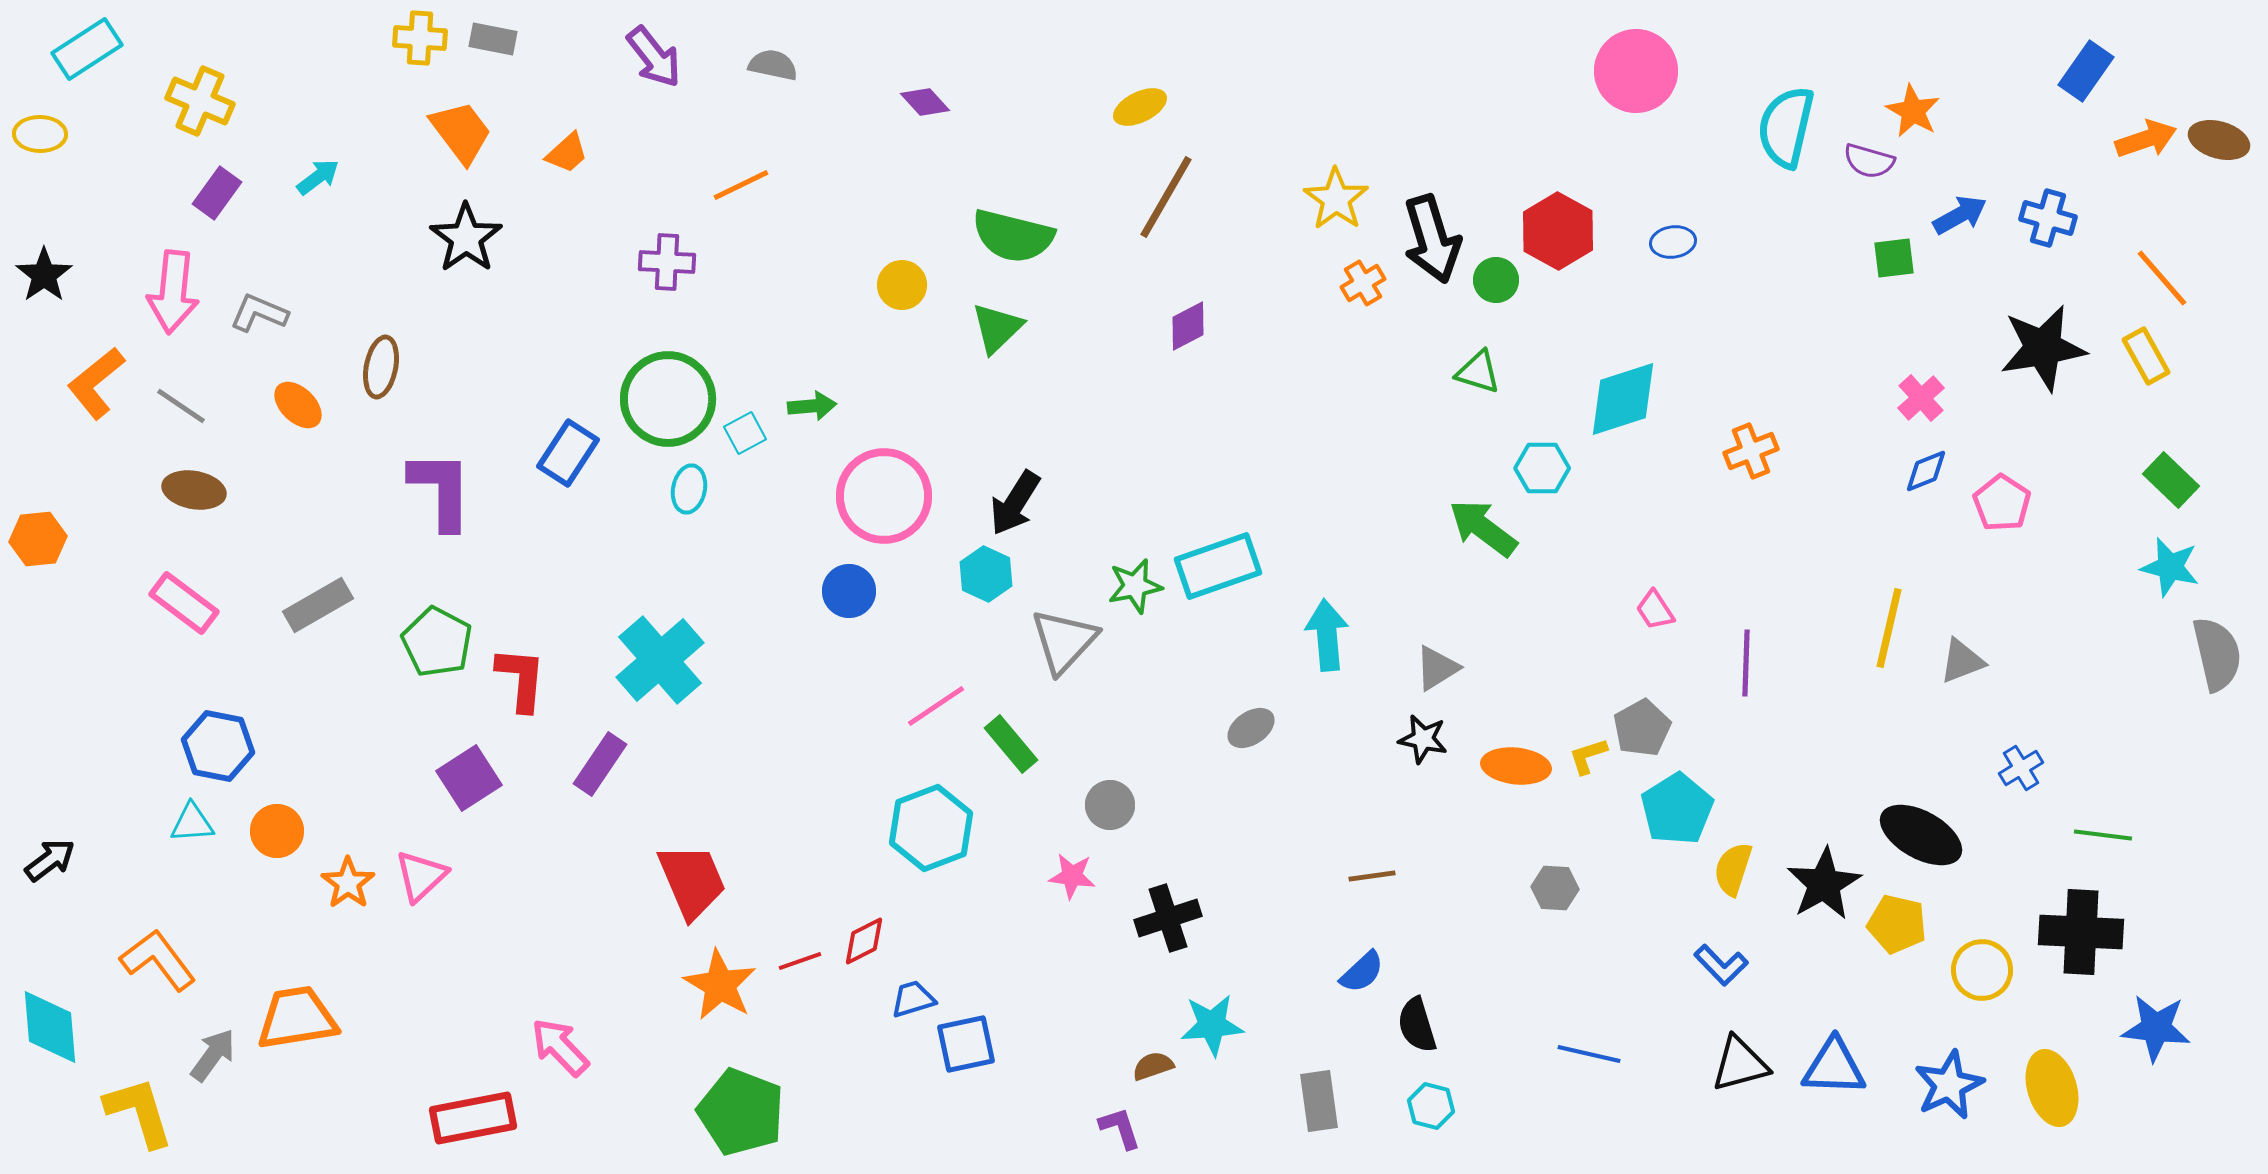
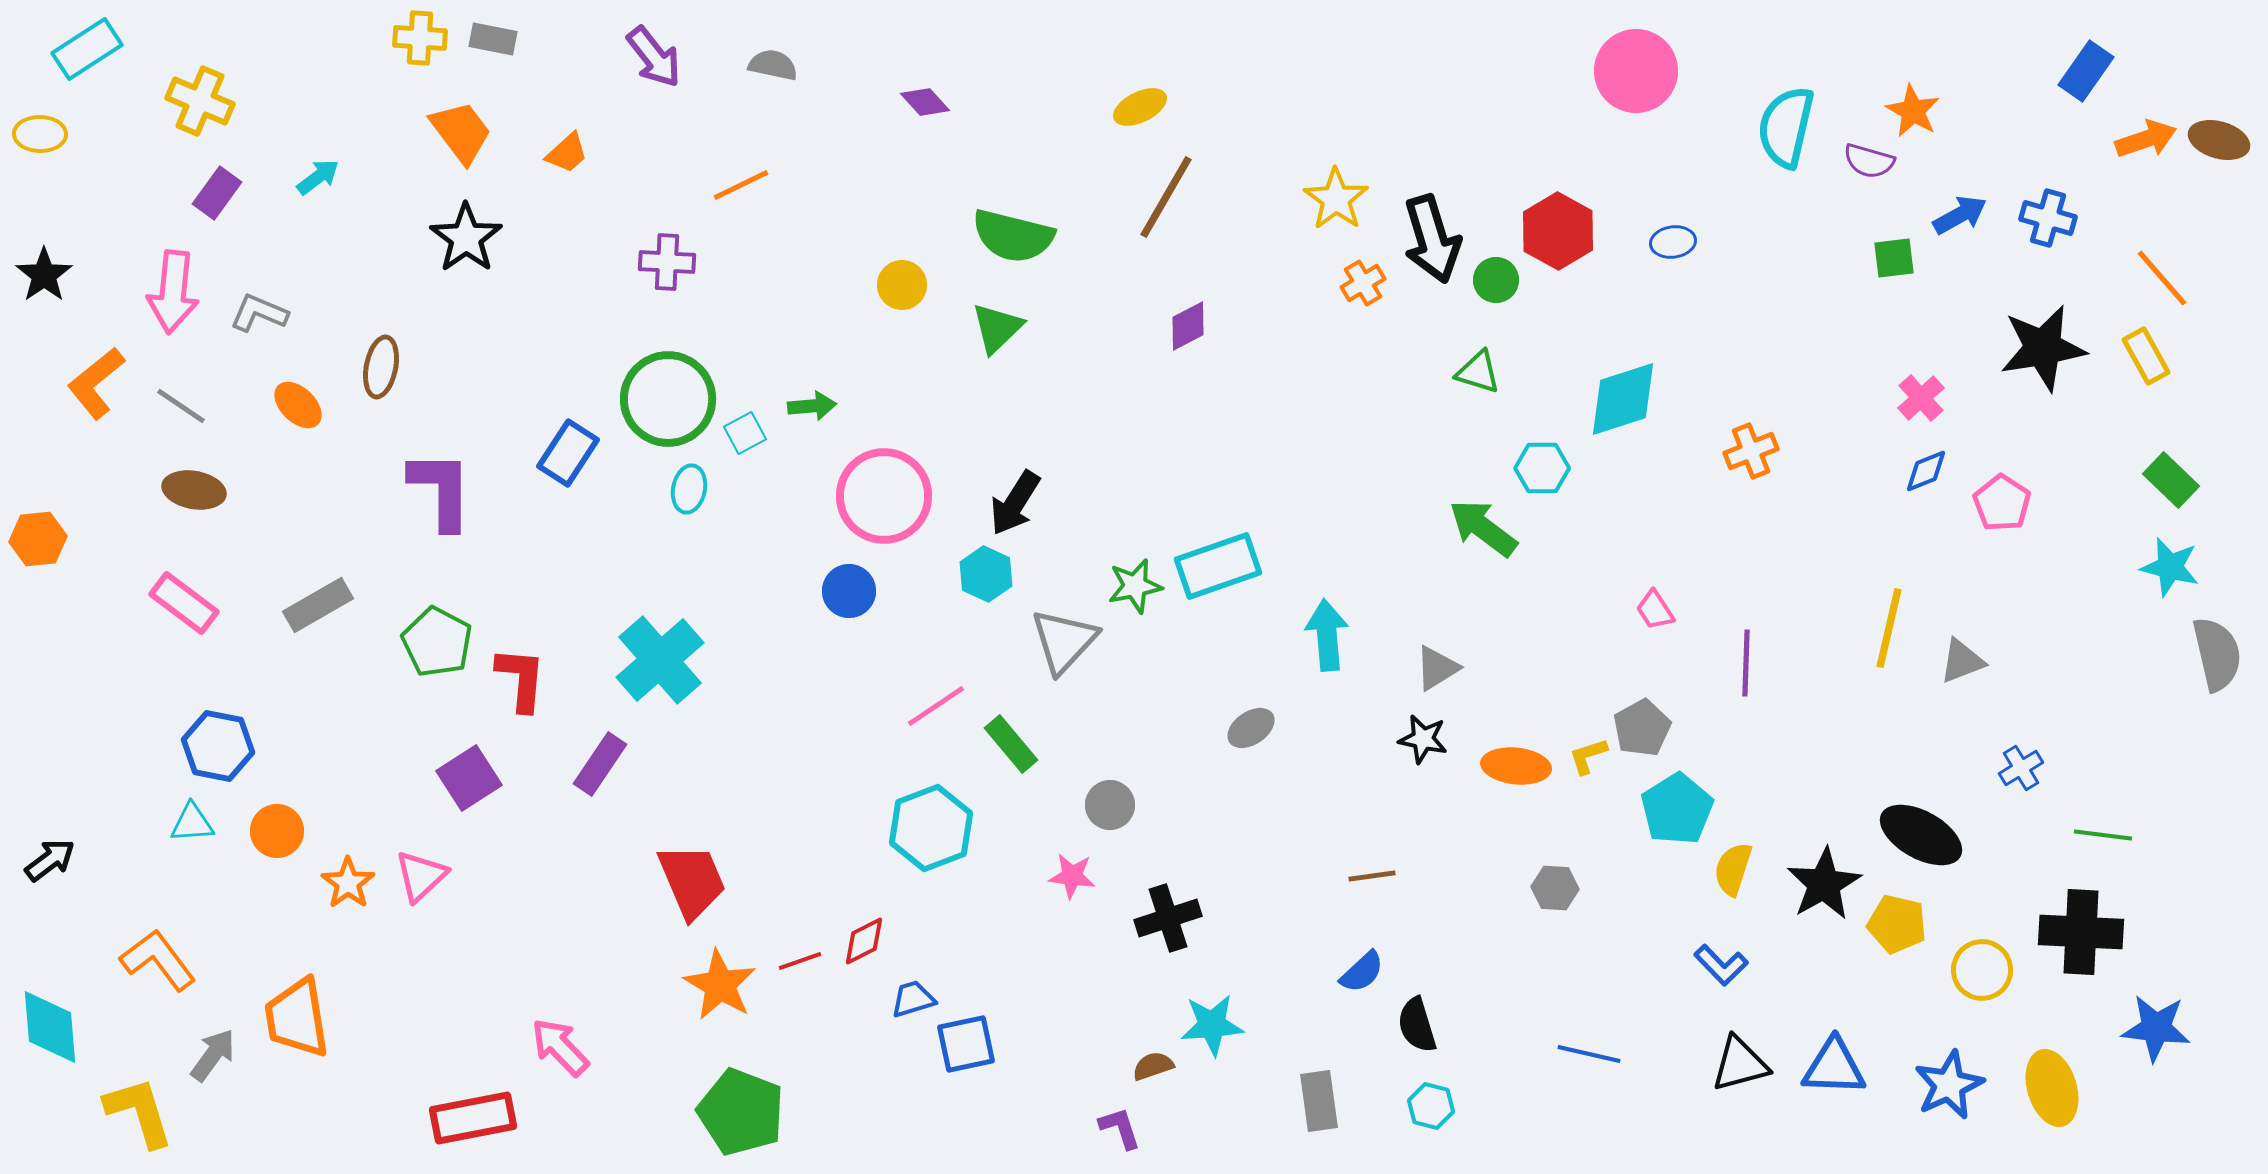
orange trapezoid at (297, 1018): rotated 90 degrees counterclockwise
